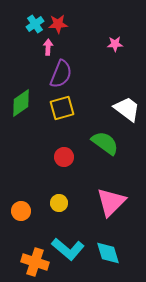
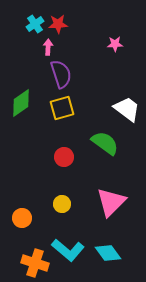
purple semicircle: rotated 40 degrees counterclockwise
yellow circle: moved 3 px right, 1 px down
orange circle: moved 1 px right, 7 px down
cyan L-shape: moved 1 px down
cyan diamond: rotated 20 degrees counterclockwise
orange cross: moved 1 px down
